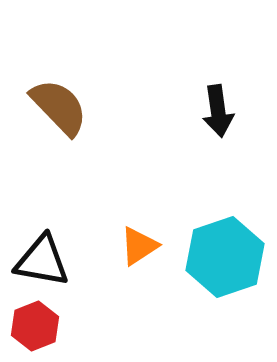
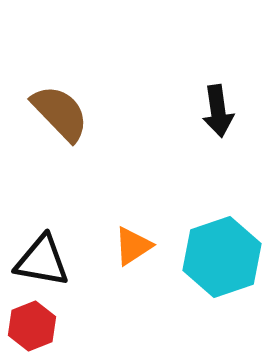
brown semicircle: moved 1 px right, 6 px down
orange triangle: moved 6 px left
cyan hexagon: moved 3 px left
red hexagon: moved 3 px left
